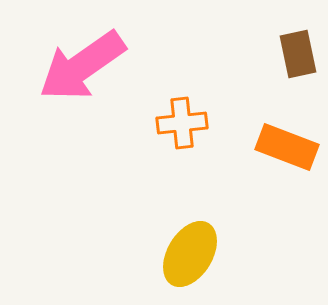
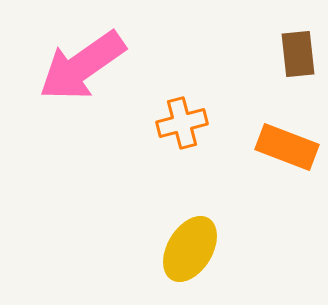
brown rectangle: rotated 6 degrees clockwise
orange cross: rotated 9 degrees counterclockwise
yellow ellipse: moved 5 px up
